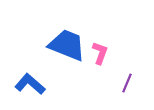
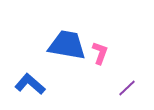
blue trapezoid: rotated 12 degrees counterclockwise
purple line: moved 5 px down; rotated 24 degrees clockwise
